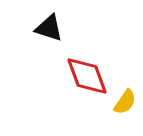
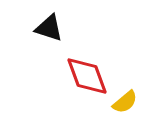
yellow semicircle: rotated 16 degrees clockwise
